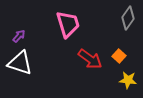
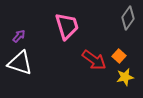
pink trapezoid: moved 1 px left, 2 px down
red arrow: moved 4 px right, 1 px down
yellow star: moved 3 px left, 3 px up; rotated 18 degrees counterclockwise
